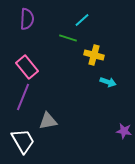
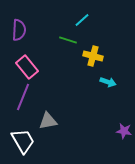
purple semicircle: moved 8 px left, 11 px down
green line: moved 2 px down
yellow cross: moved 1 px left, 1 px down
